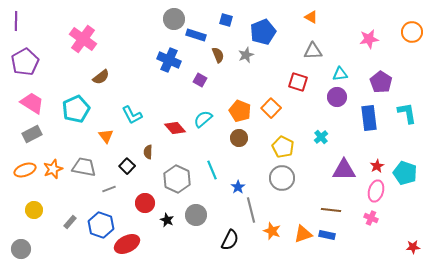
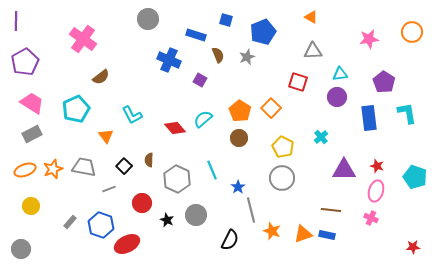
gray circle at (174, 19): moved 26 px left
gray star at (246, 55): moved 1 px right, 2 px down
purple pentagon at (381, 82): moved 3 px right
orange pentagon at (240, 111): rotated 10 degrees clockwise
brown semicircle at (148, 152): moved 1 px right, 8 px down
black square at (127, 166): moved 3 px left
red star at (377, 166): rotated 24 degrees counterclockwise
cyan pentagon at (405, 173): moved 10 px right, 4 px down
red circle at (145, 203): moved 3 px left
yellow circle at (34, 210): moved 3 px left, 4 px up
